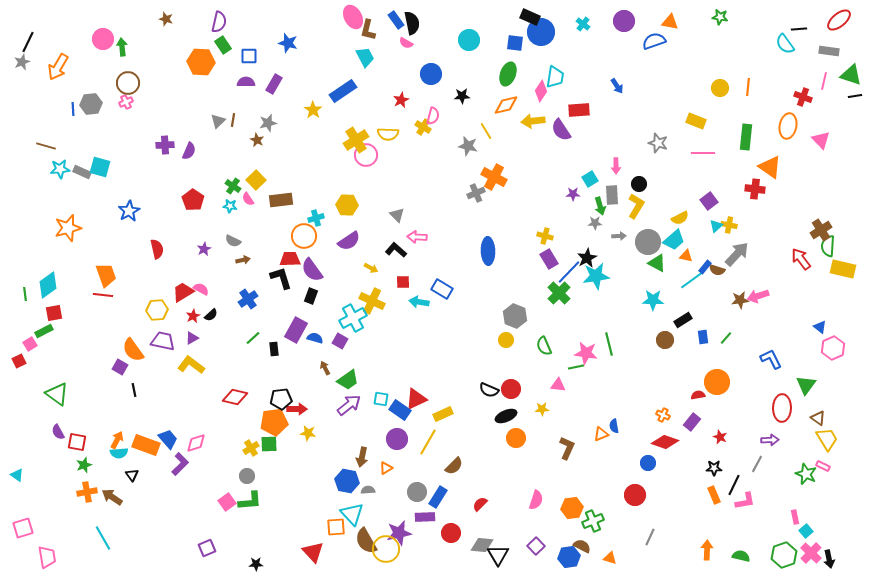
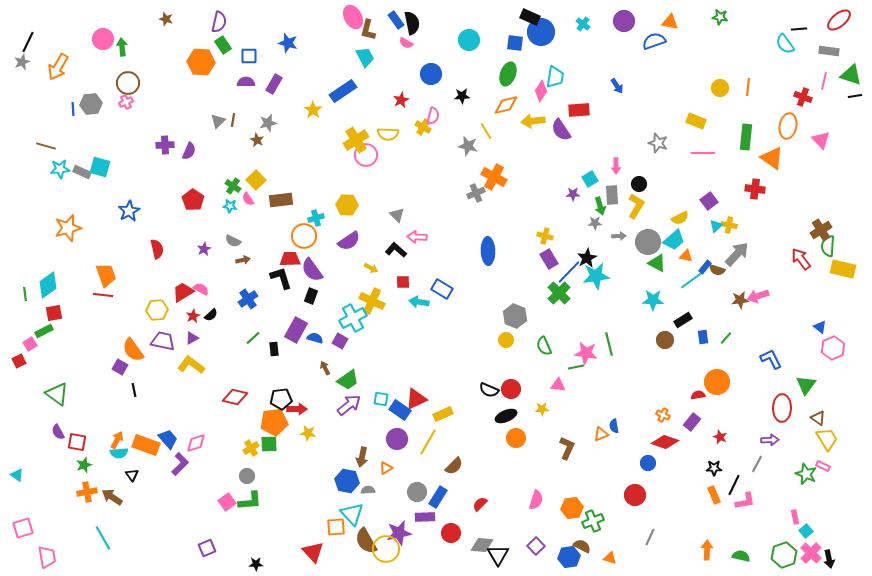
orange triangle at (770, 167): moved 2 px right, 9 px up
